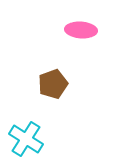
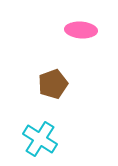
cyan cross: moved 14 px right
